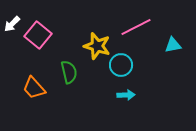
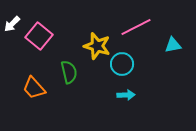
pink square: moved 1 px right, 1 px down
cyan circle: moved 1 px right, 1 px up
